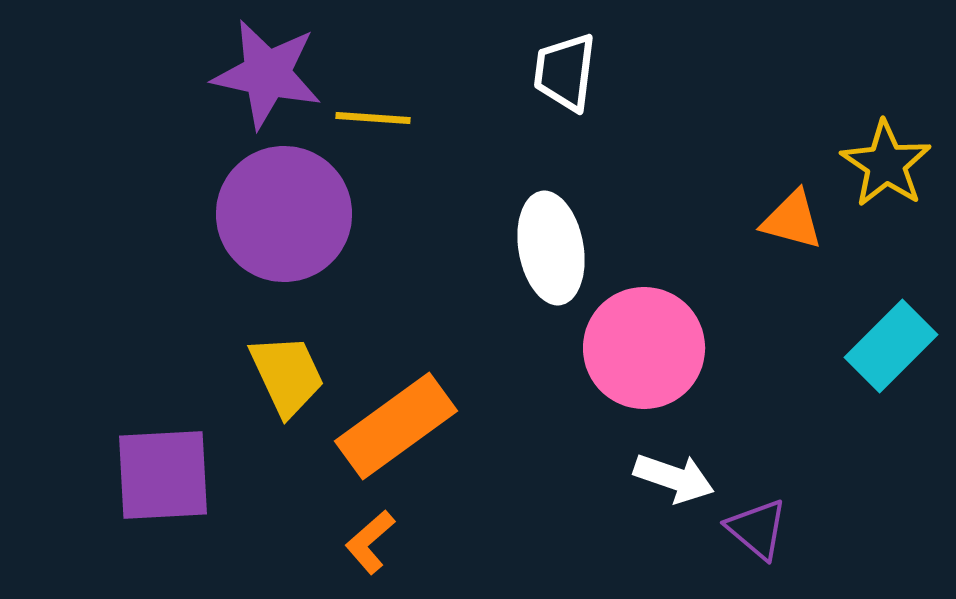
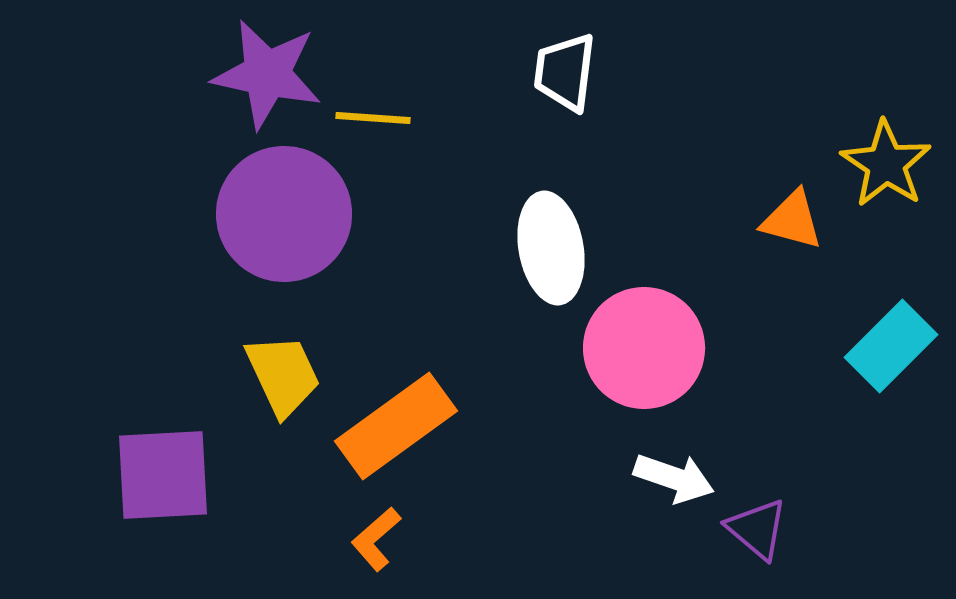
yellow trapezoid: moved 4 px left
orange L-shape: moved 6 px right, 3 px up
